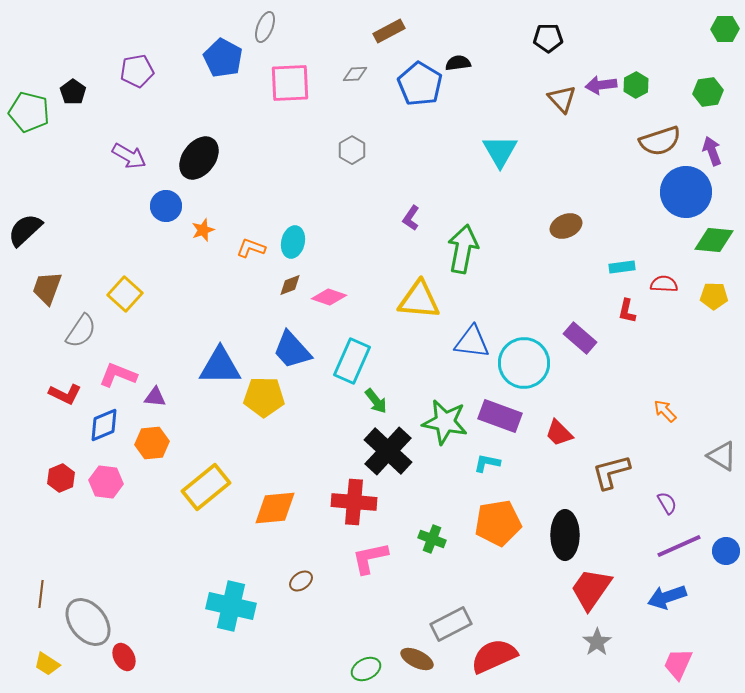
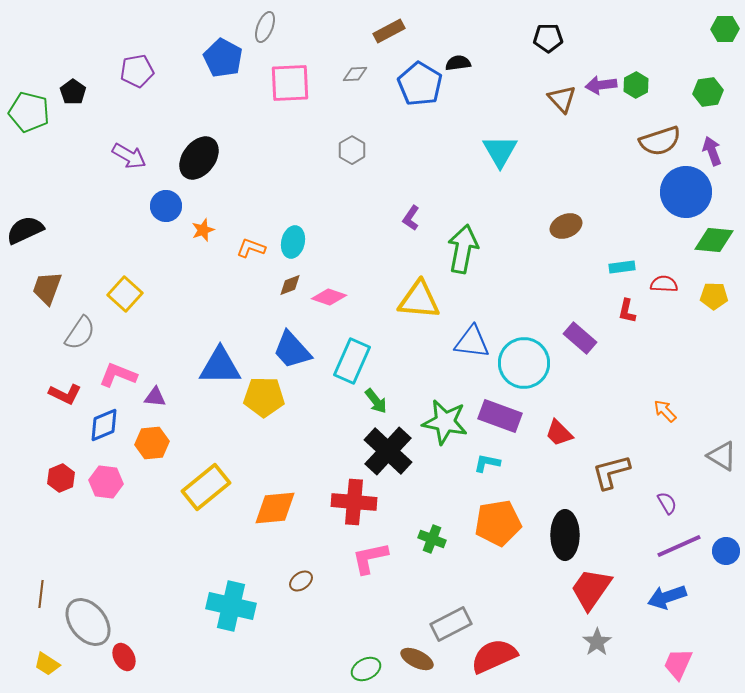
black semicircle at (25, 230): rotated 18 degrees clockwise
gray semicircle at (81, 331): moved 1 px left, 2 px down
